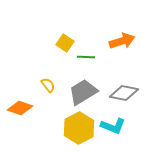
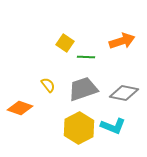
gray trapezoid: moved 3 px up; rotated 12 degrees clockwise
